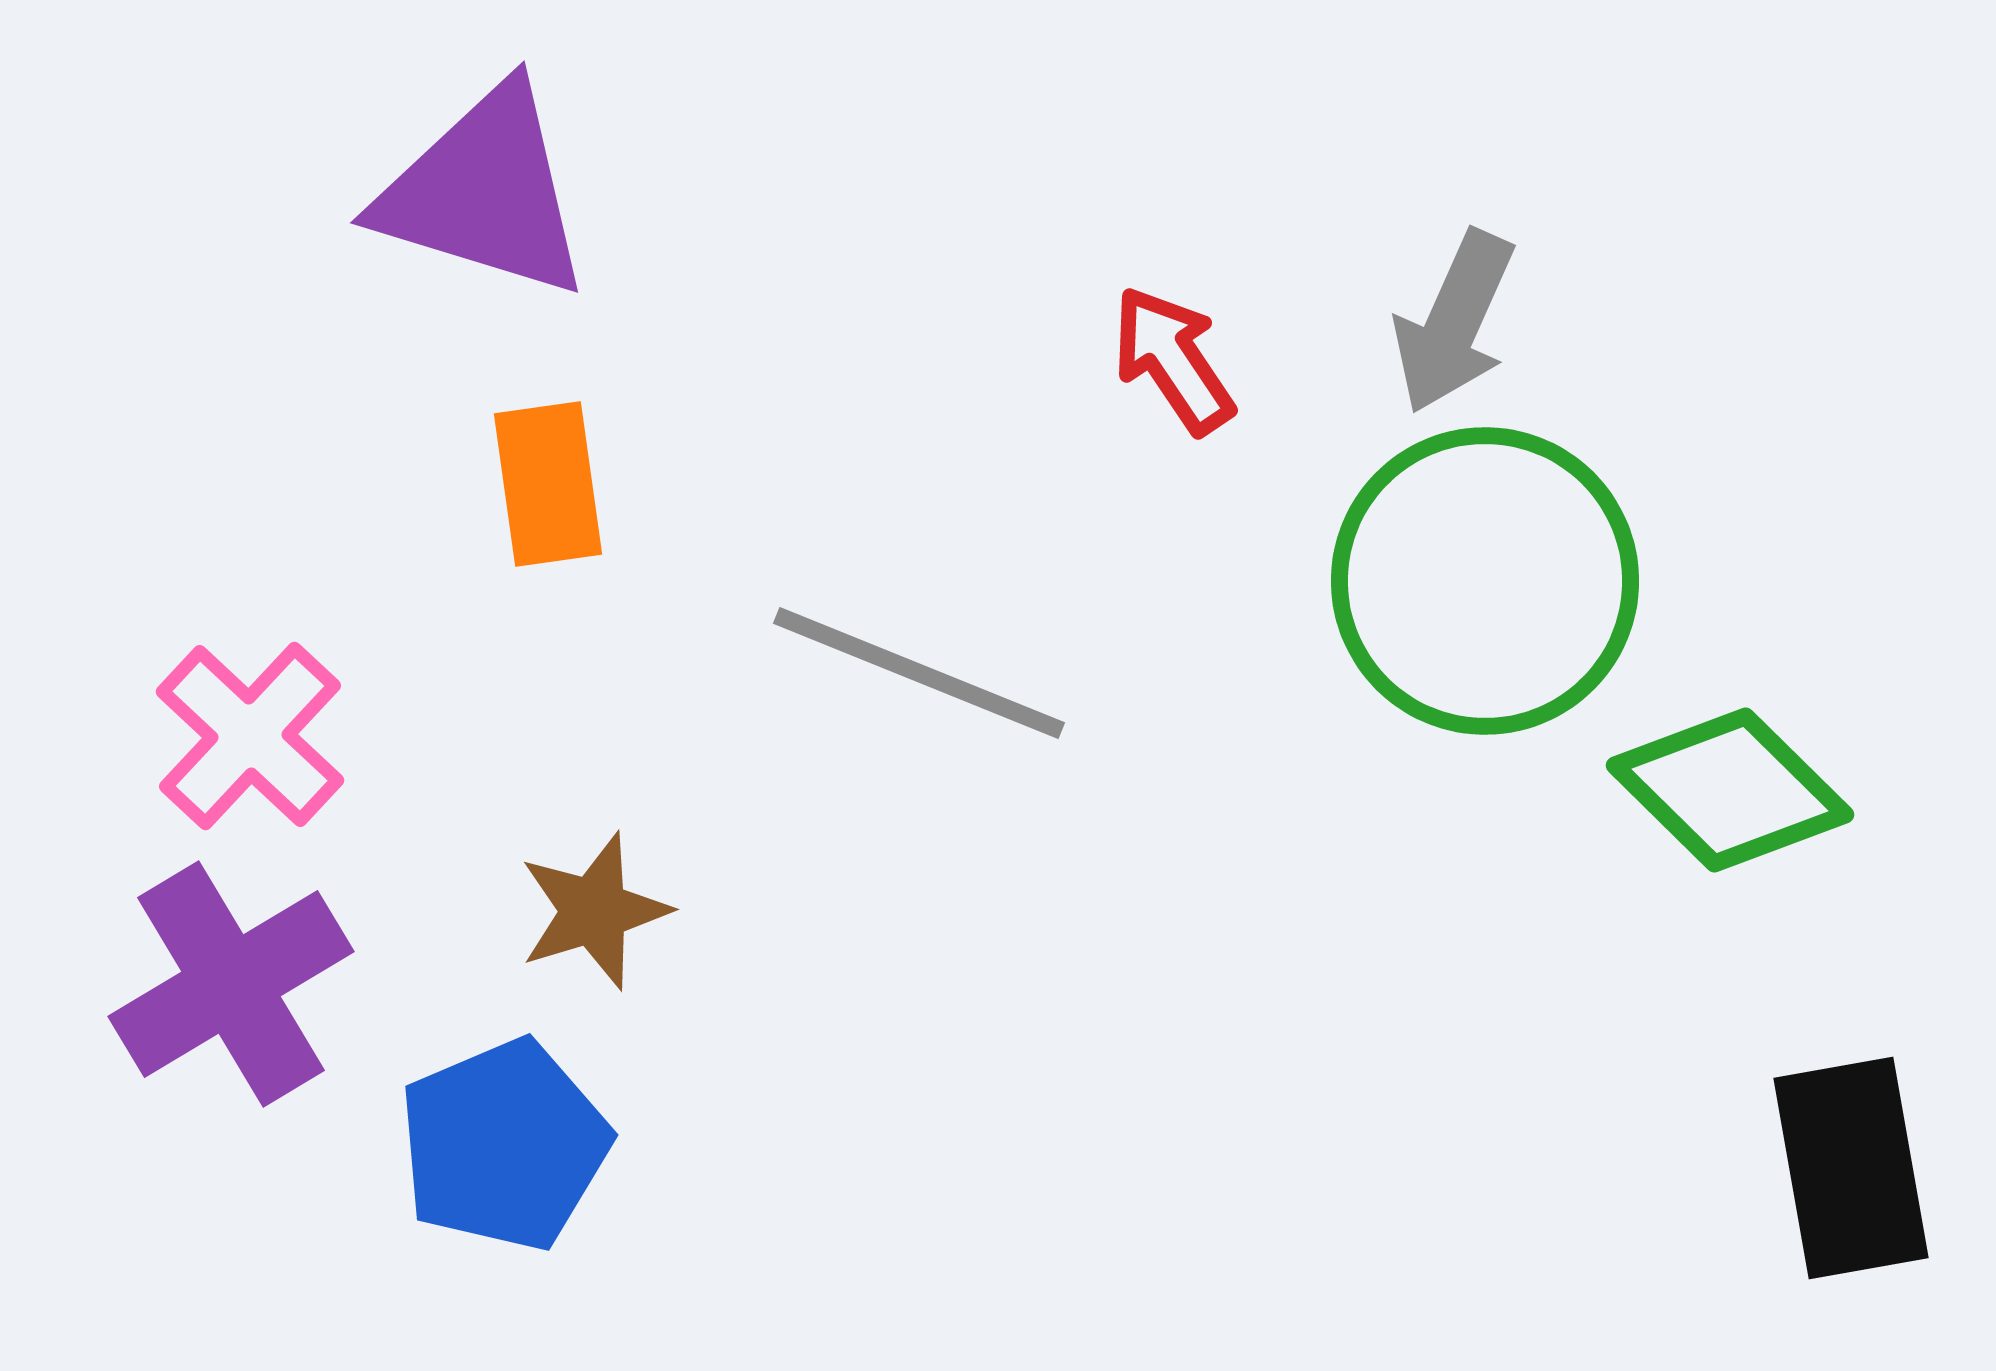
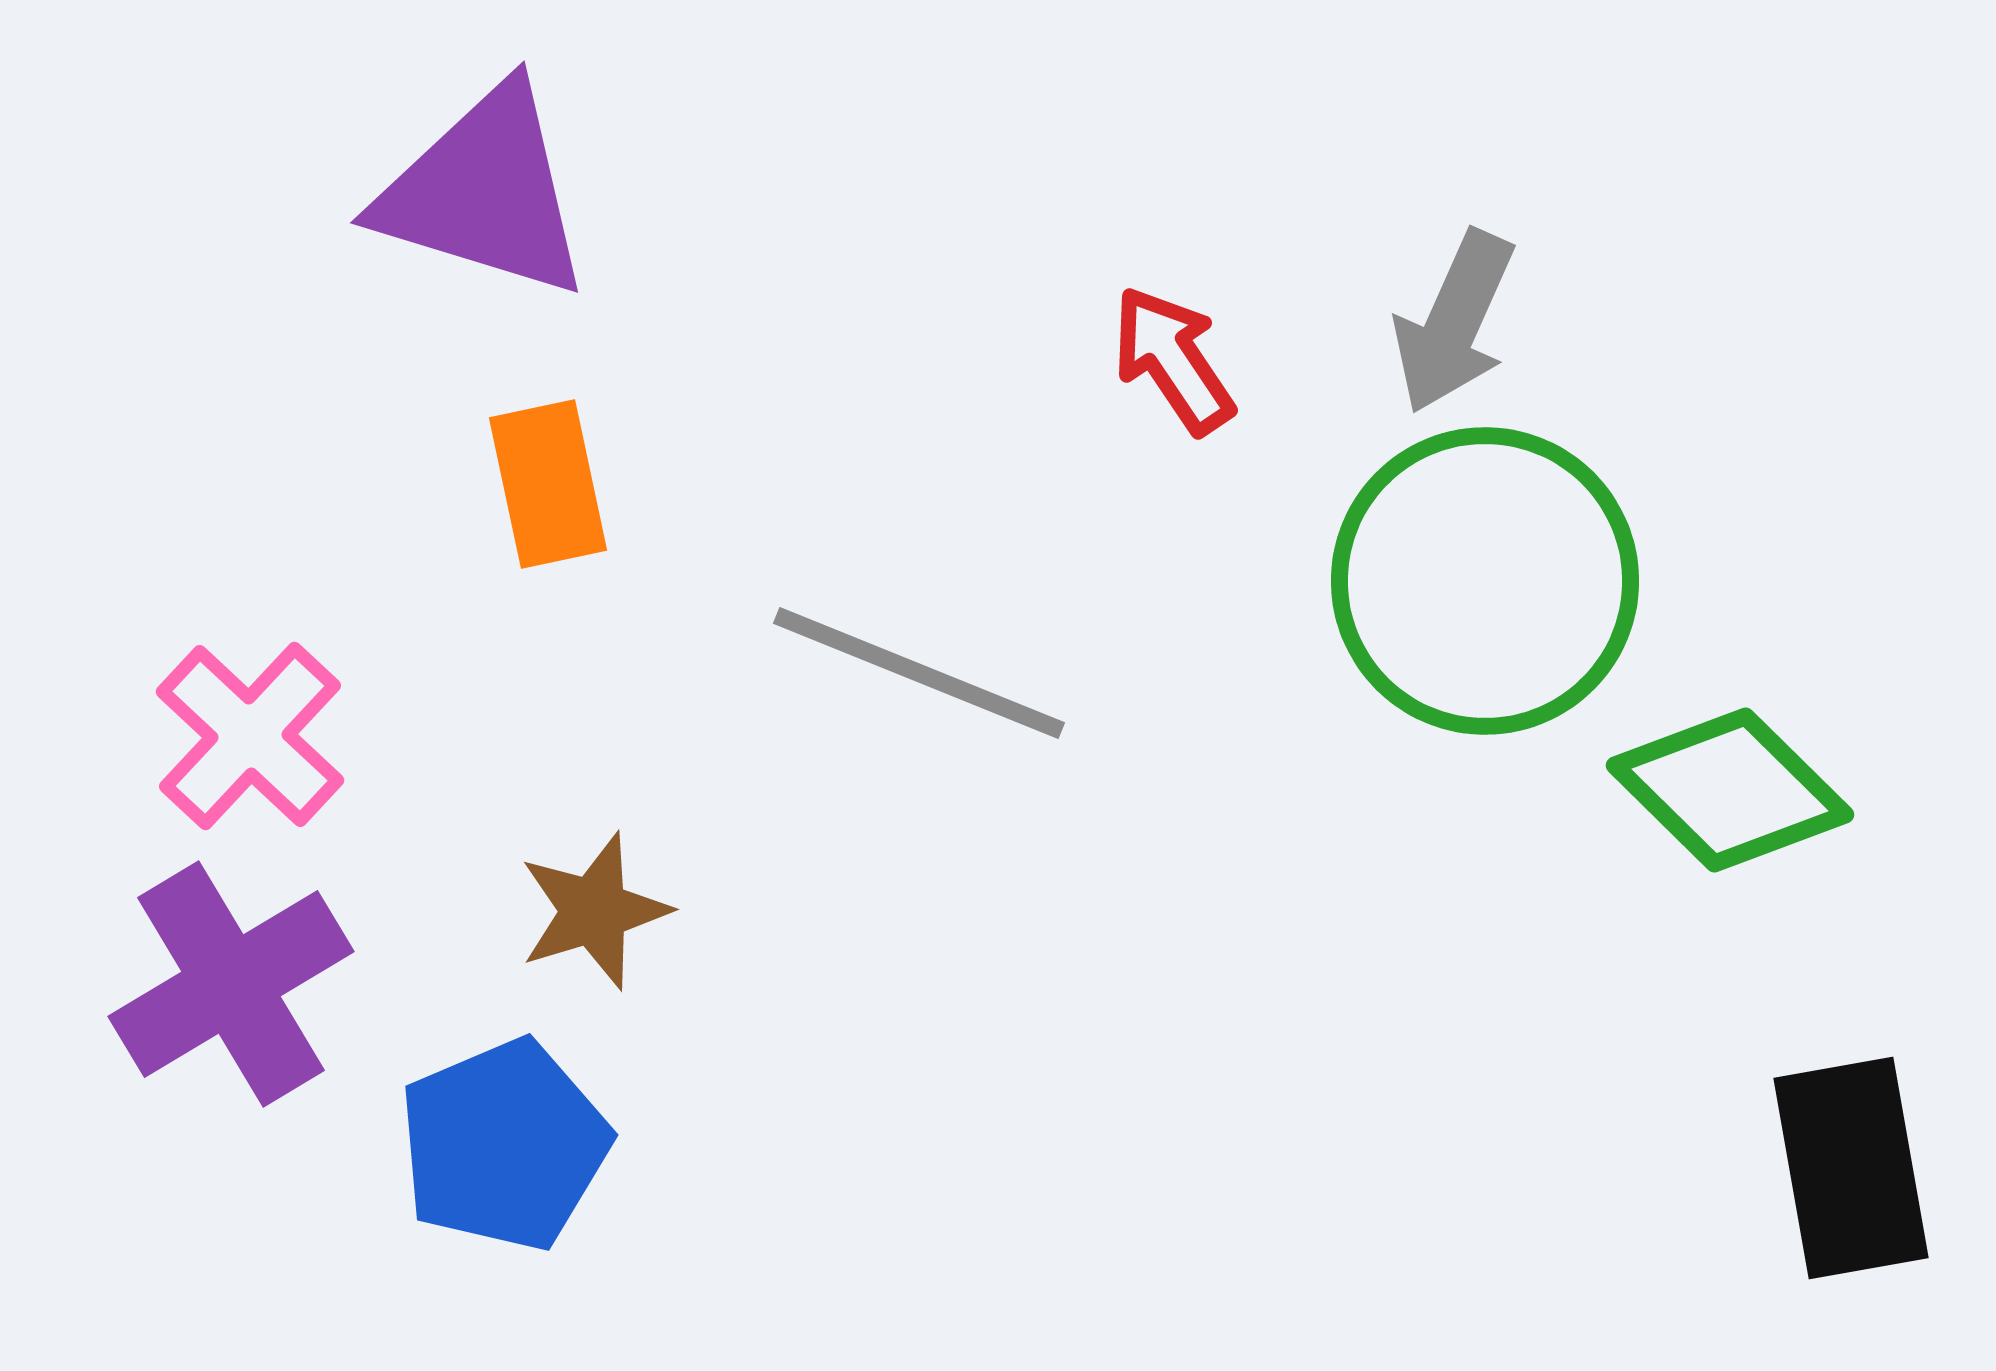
orange rectangle: rotated 4 degrees counterclockwise
